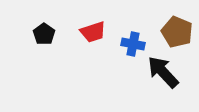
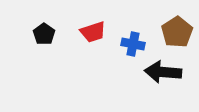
brown pentagon: rotated 16 degrees clockwise
black arrow: rotated 42 degrees counterclockwise
